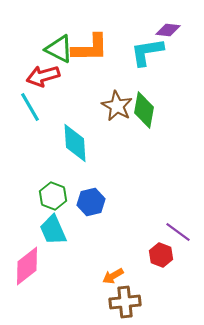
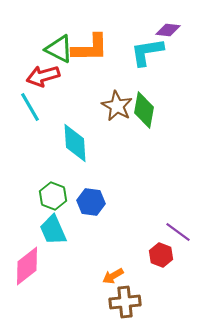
blue hexagon: rotated 20 degrees clockwise
